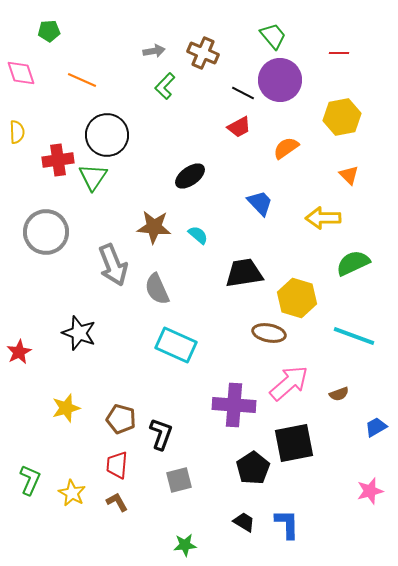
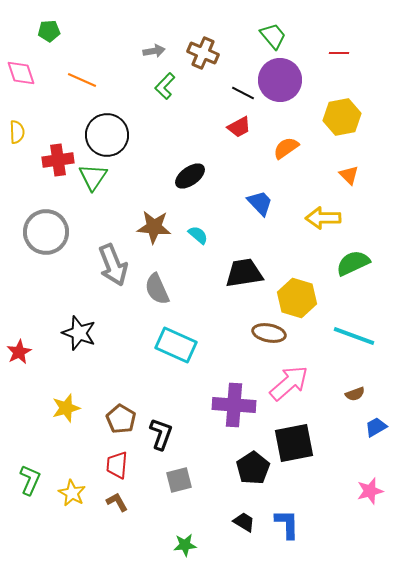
brown semicircle at (339, 394): moved 16 px right
brown pentagon at (121, 419): rotated 16 degrees clockwise
